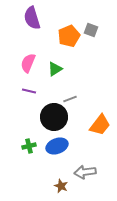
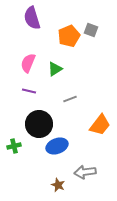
black circle: moved 15 px left, 7 px down
green cross: moved 15 px left
brown star: moved 3 px left, 1 px up
